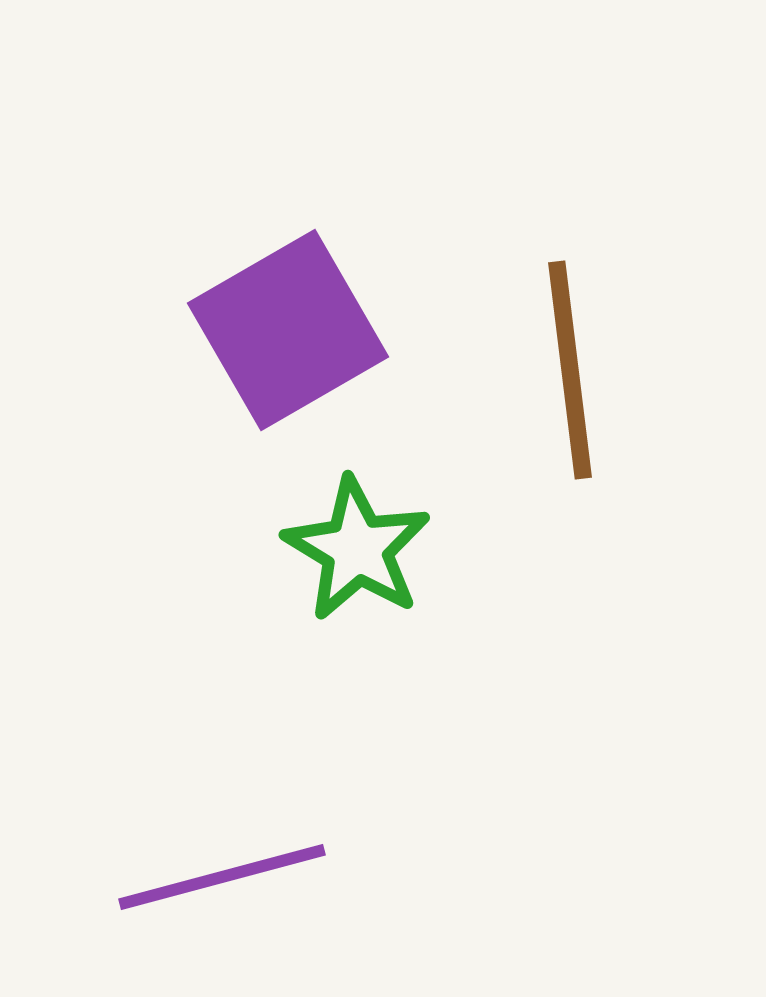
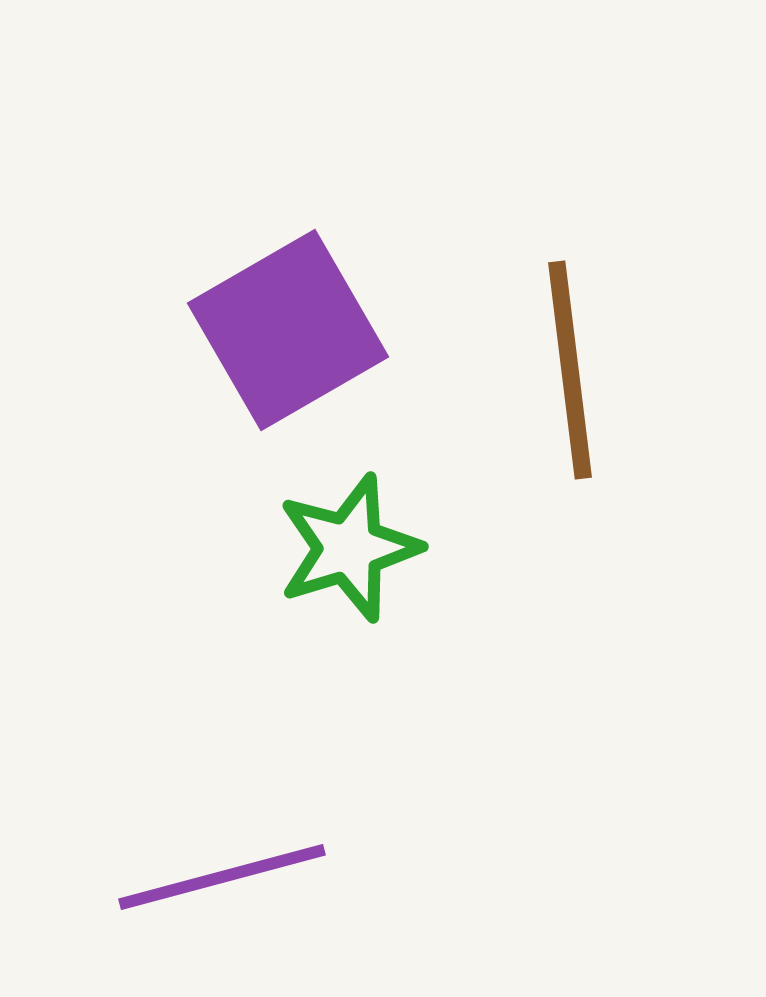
green star: moved 8 px left, 1 px up; rotated 24 degrees clockwise
